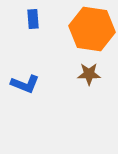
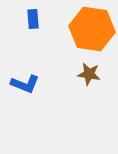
brown star: rotated 10 degrees clockwise
